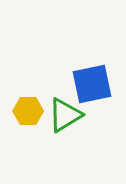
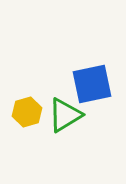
yellow hexagon: moved 1 px left, 1 px down; rotated 16 degrees counterclockwise
